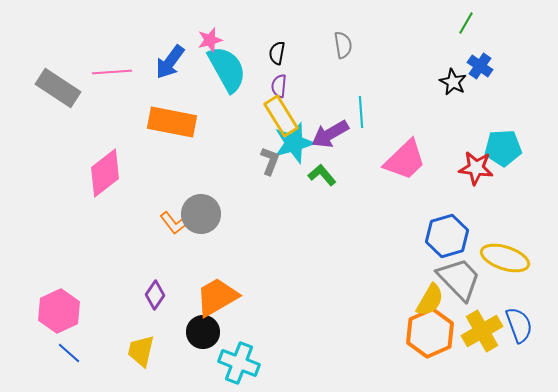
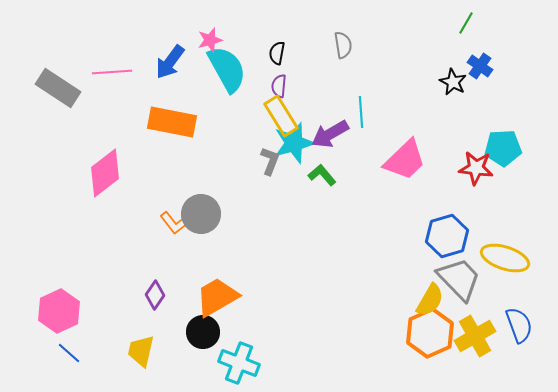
yellow cross: moved 7 px left, 5 px down
